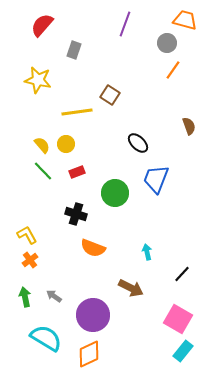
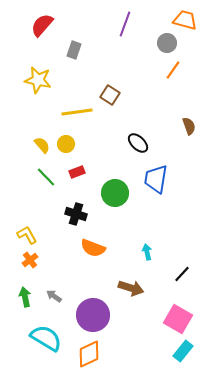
green line: moved 3 px right, 6 px down
blue trapezoid: rotated 12 degrees counterclockwise
brown arrow: rotated 10 degrees counterclockwise
